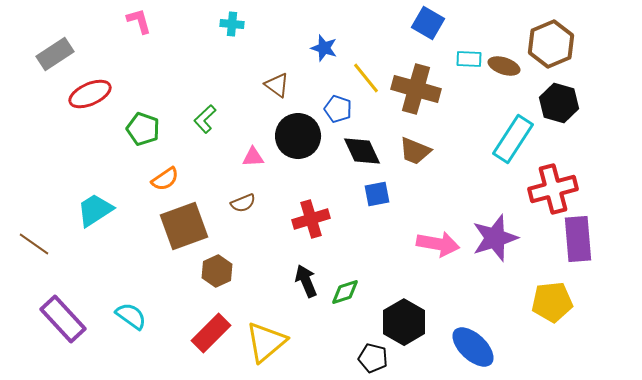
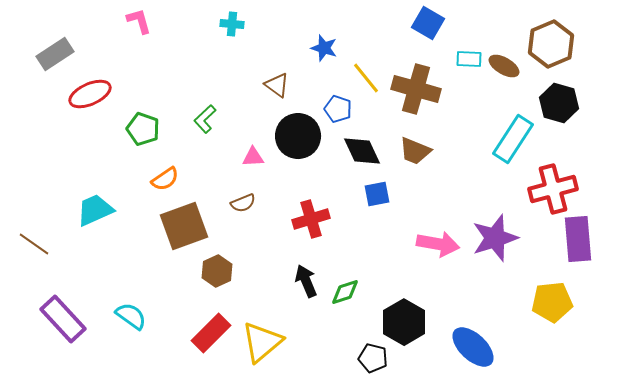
brown ellipse at (504, 66): rotated 12 degrees clockwise
cyan trapezoid at (95, 210): rotated 9 degrees clockwise
yellow triangle at (266, 342): moved 4 px left
